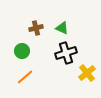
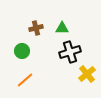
green triangle: rotated 24 degrees counterclockwise
black cross: moved 4 px right, 1 px up
yellow cross: moved 1 px down
orange line: moved 3 px down
